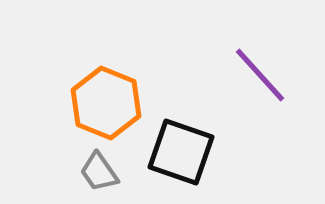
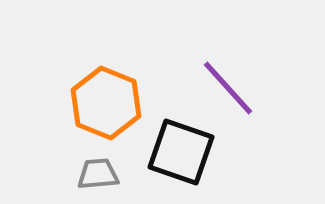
purple line: moved 32 px left, 13 px down
gray trapezoid: moved 1 px left, 2 px down; rotated 120 degrees clockwise
